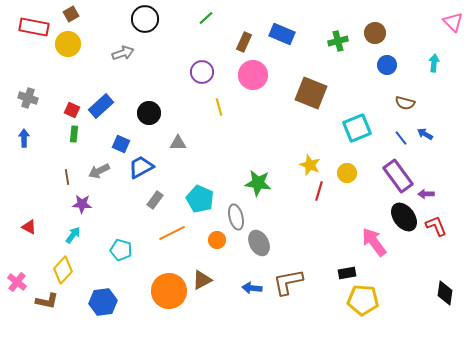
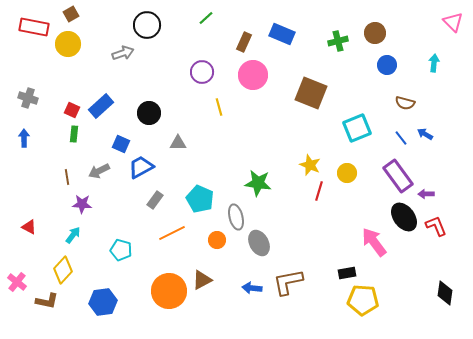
black circle at (145, 19): moved 2 px right, 6 px down
